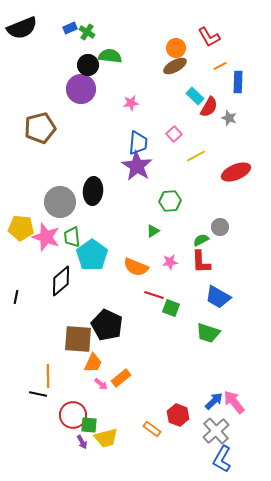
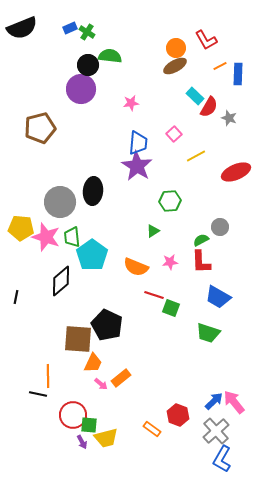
red L-shape at (209, 37): moved 3 px left, 3 px down
blue rectangle at (238, 82): moved 8 px up
